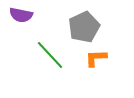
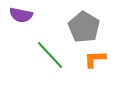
gray pentagon: rotated 16 degrees counterclockwise
orange L-shape: moved 1 px left, 1 px down
